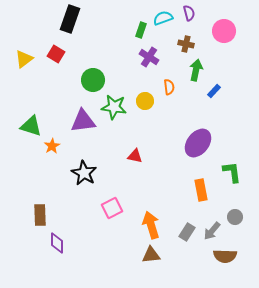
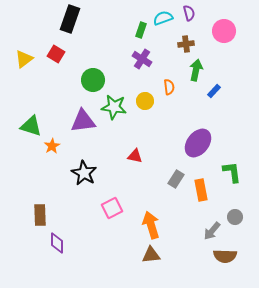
brown cross: rotated 21 degrees counterclockwise
purple cross: moved 7 px left, 2 px down
gray rectangle: moved 11 px left, 53 px up
